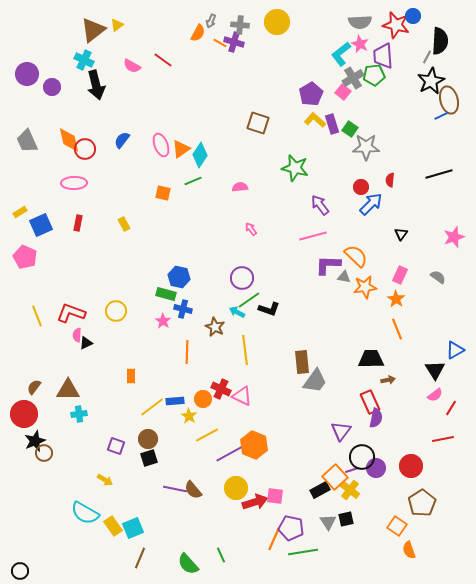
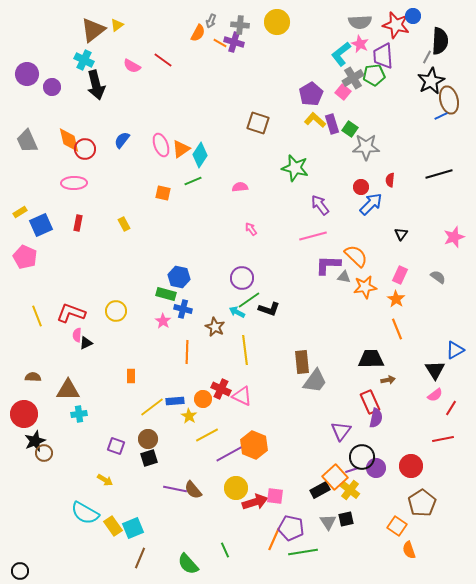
brown semicircle at (34, 387): moved 1 px left, 10 px up; rotated 56 degrees clockwise
green line at (221, 555): moved 4 px right, 5 px up
